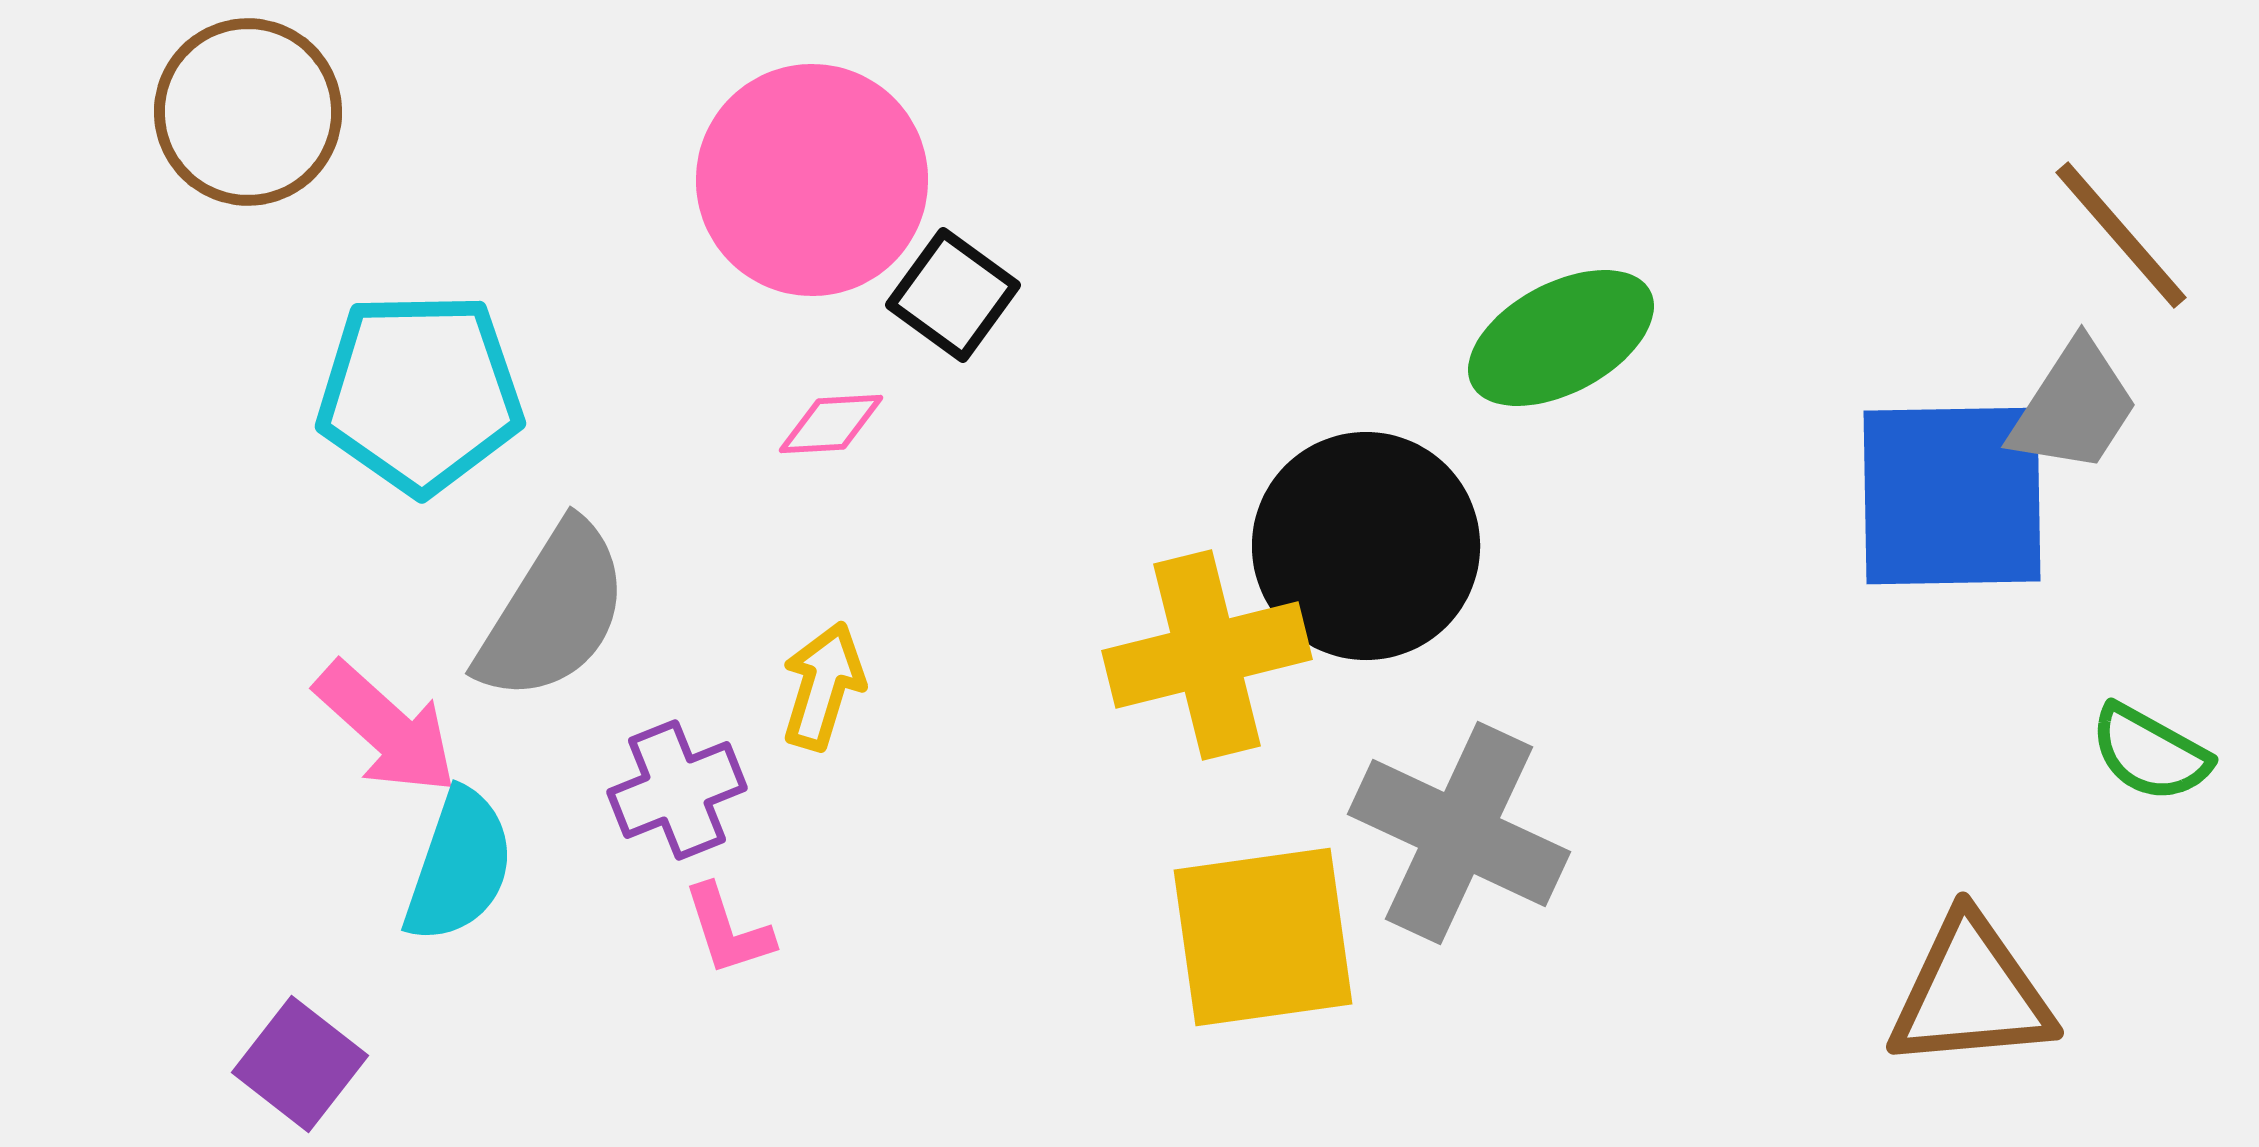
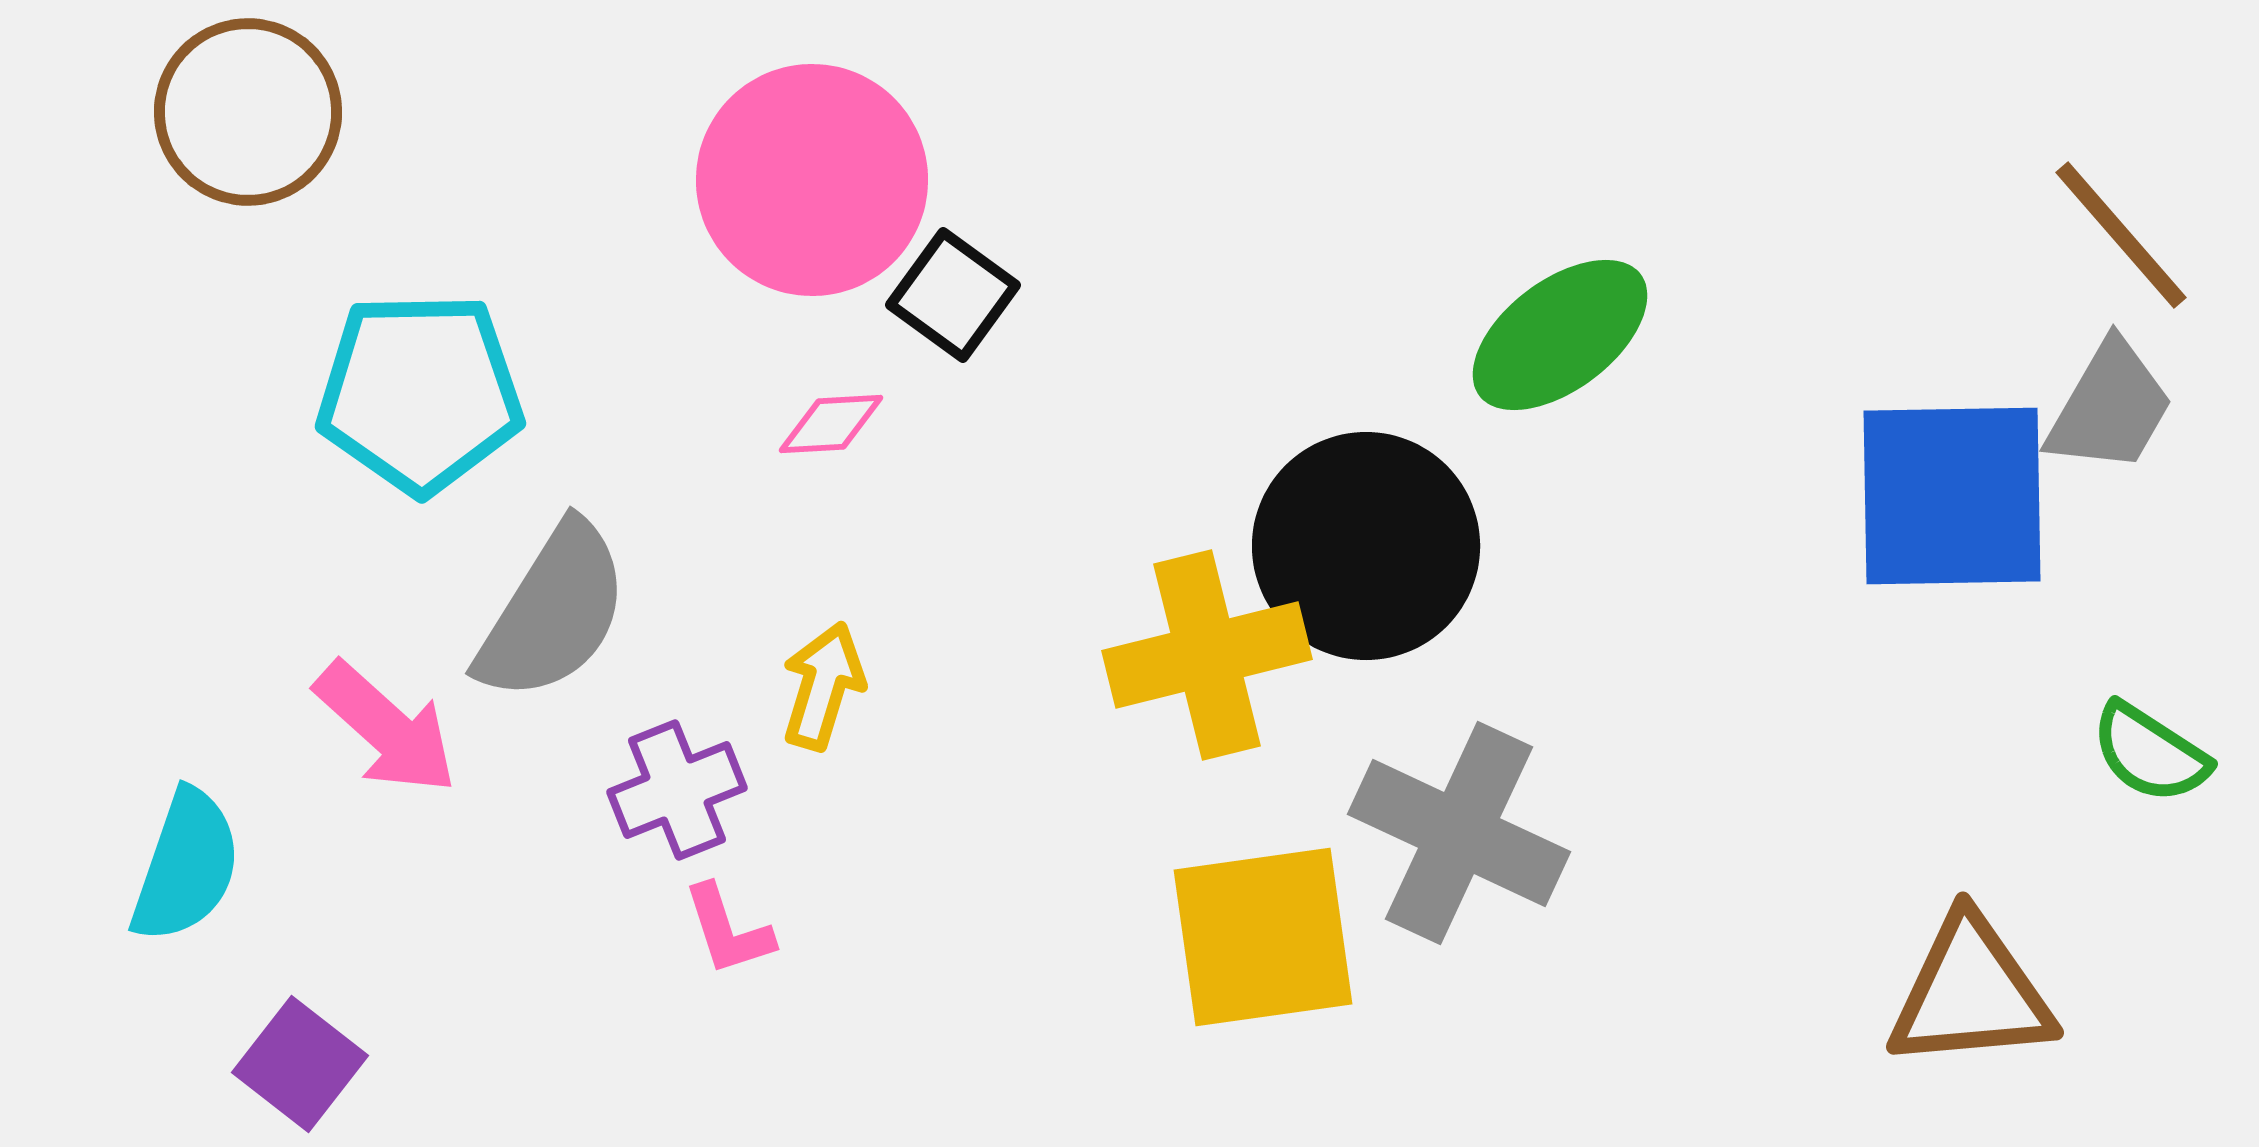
green ellipse: moved 1 px left, 3 px up; rotated 9 degrees counterclockwise
gray trapezoid: moved 36 px right; rotated 3 degrees counterclockwise
green semicircle: rotated 4 degrees clockwise
cyan semicircle: moved 273 px left
